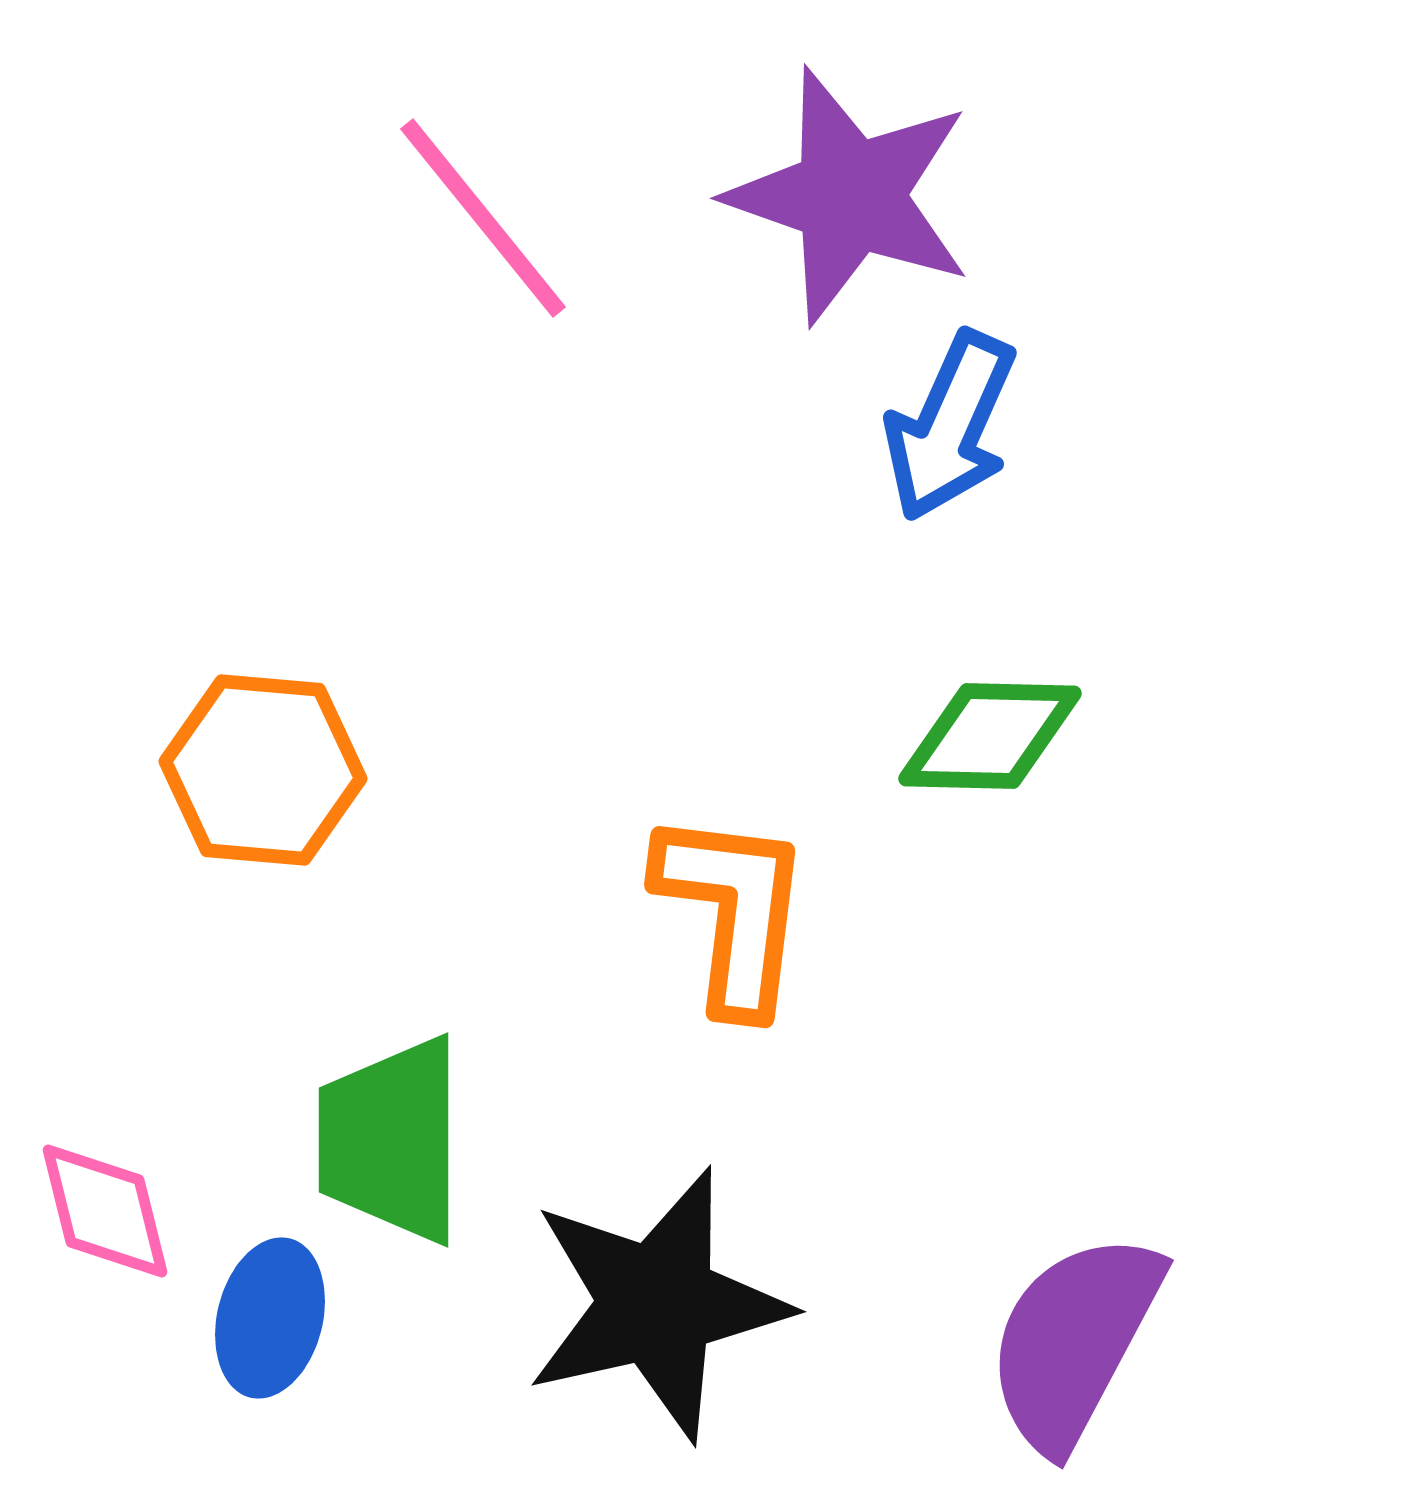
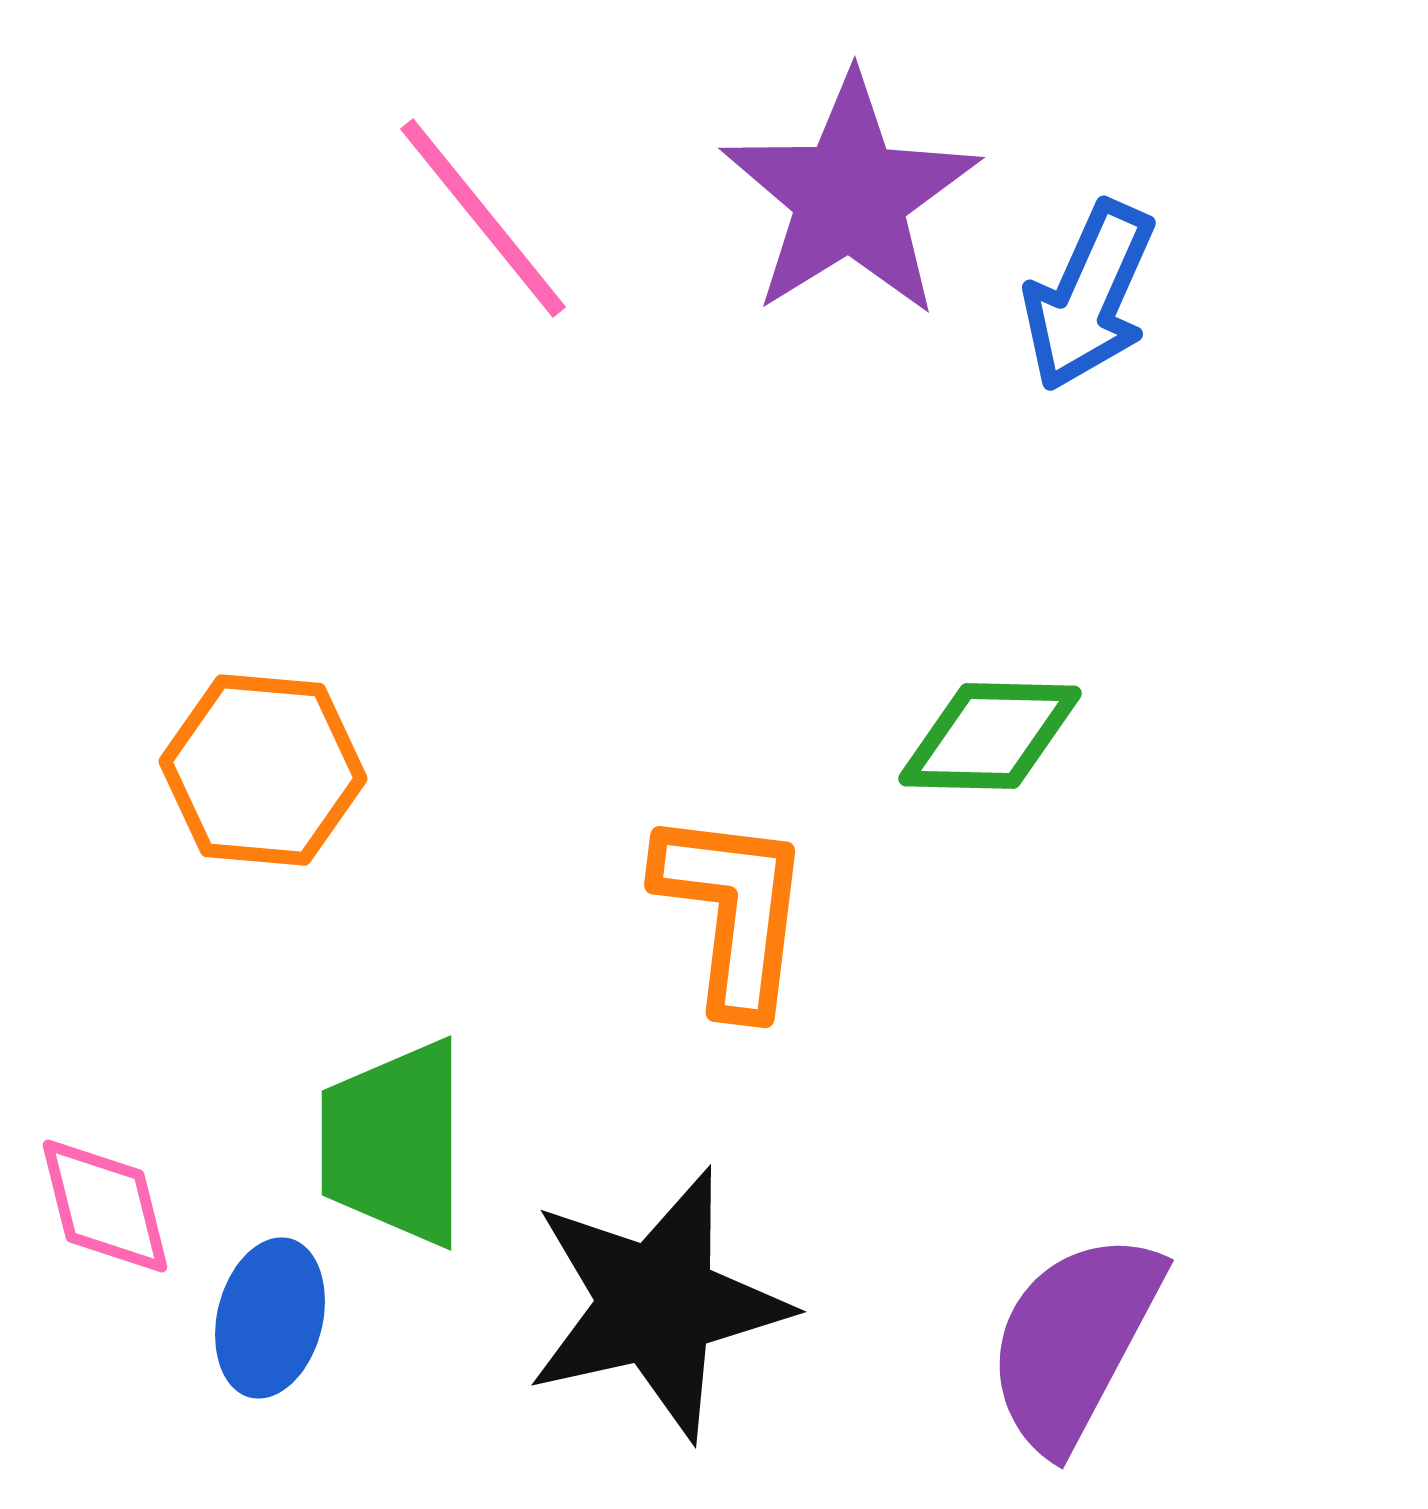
purple star: rotated 21 degrees clockwise
blue arrow: moved 139 px right, 130 px up
green trapezoid: moved 3 px right, 3 px down
pink diamond: moved 5 px up
